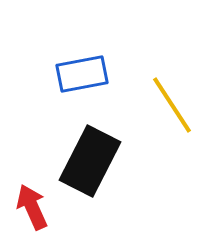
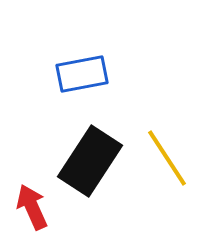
yellow line: moved 5 px left, 53 px down
black rectangle: rotated 6 degrees clockwise
